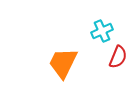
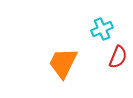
cyan cross: moved 2 px up
